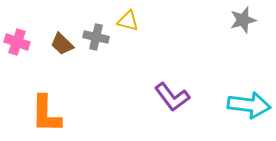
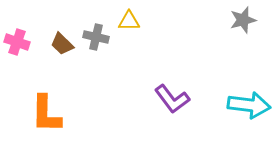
yellow triangle: moved 1 px right; rotated 15 degrees counterclockwise
purple L-shape: moved 2 px down
